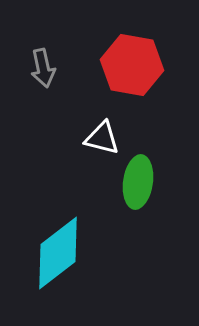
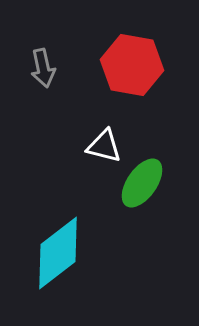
white triangle: moved 2 px right, 8 px down
green ellipse: moved 4 px right, 1 px down; rotated 27 degrees clockwise
